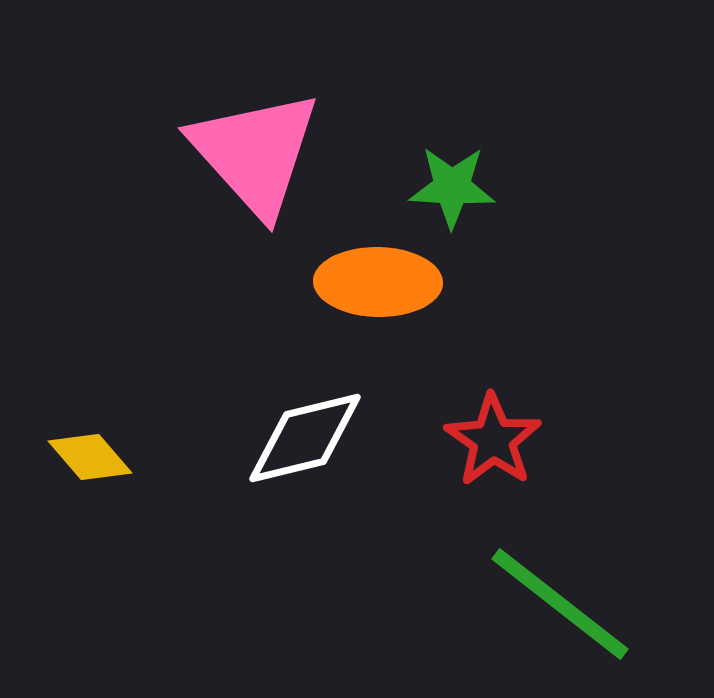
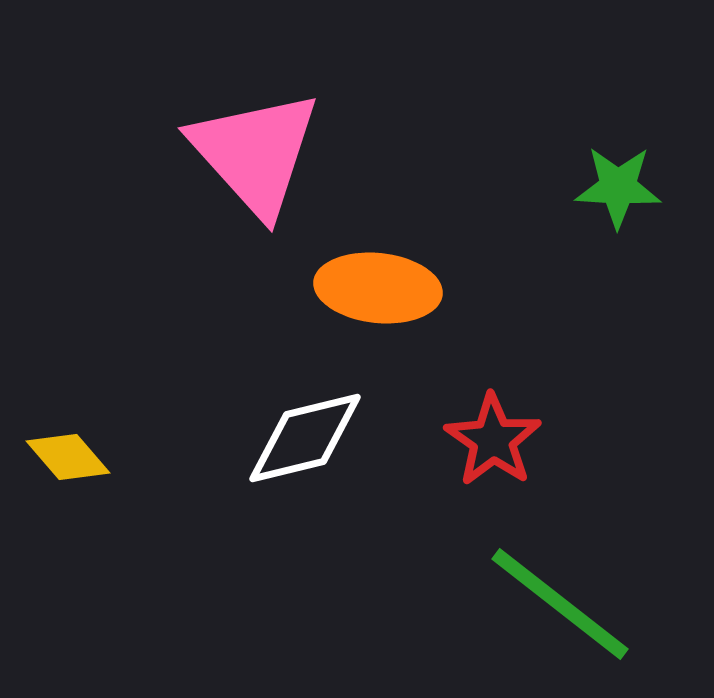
green star: moved 166 px right
orange ellipse: moved 6 px down; rotated 5 degrees clockwise
yellow diamond: moved 22 px left
